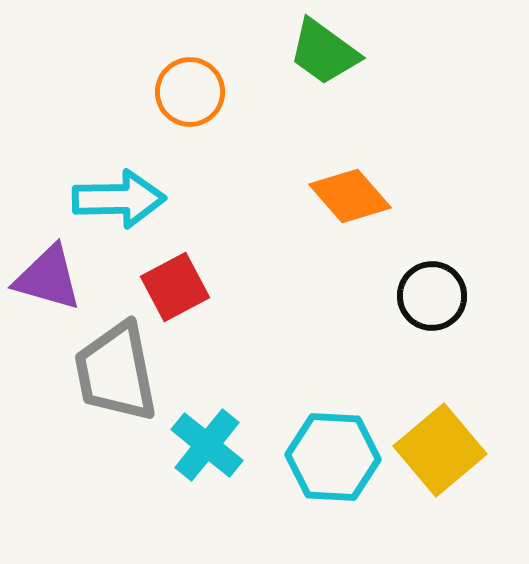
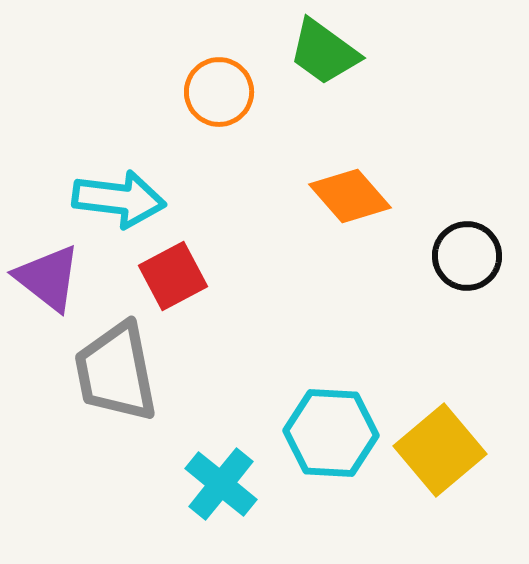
orange circle: moved 29 px right
cyan arrow: rotated 8 degrees clockwise
purple triangle: rotated 22 degrees clockwise
red square: moved 2 px left, 11 px up
black circle: moved 35 px right, 40 px up
cyan cross: moved 14 px right, 39 px down
cyan hexagon: moved 2 px left, 24 px up
